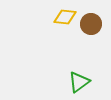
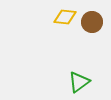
brown circle: moved 1 px right, 2 px up
